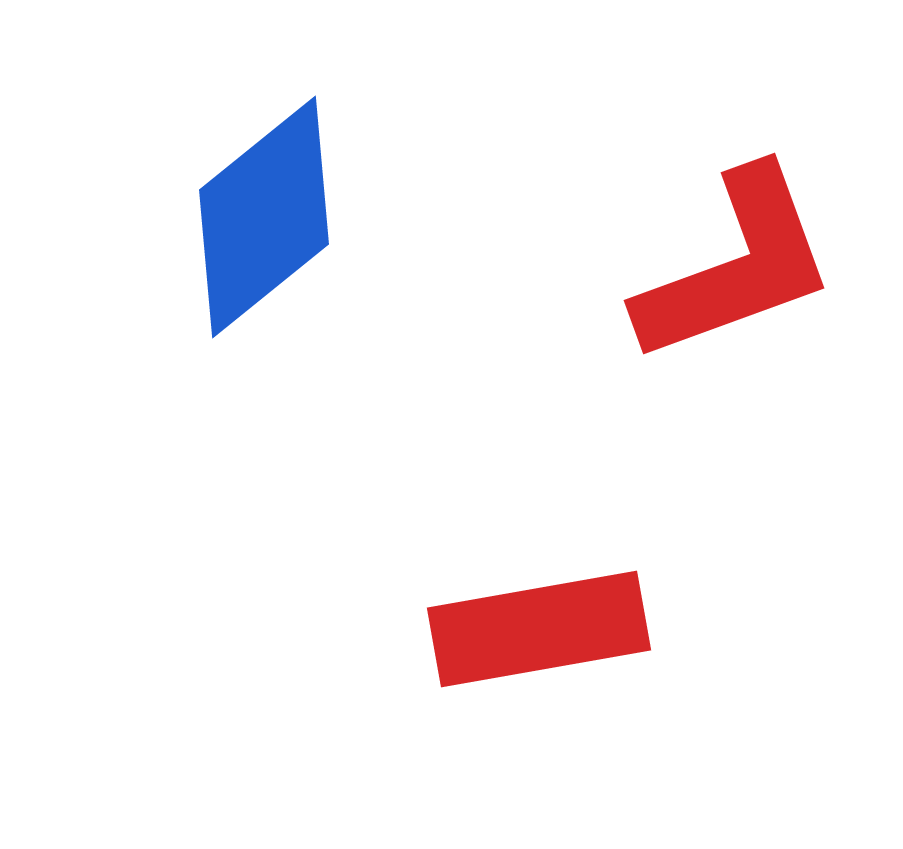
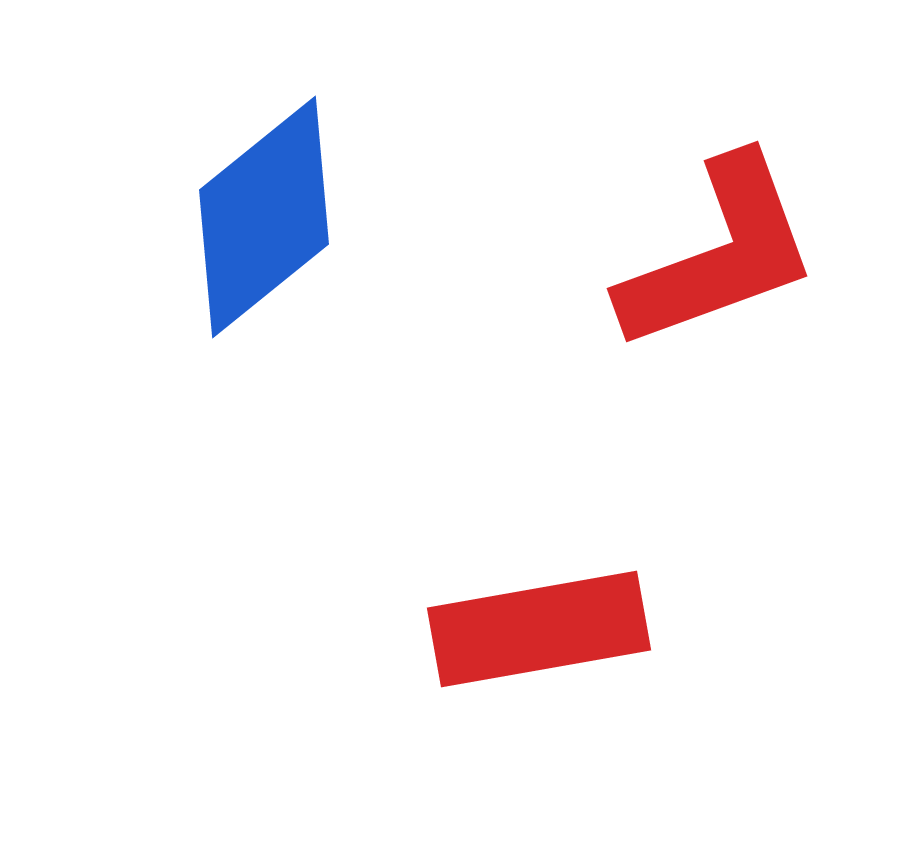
red L-shape: moved 17 px left, 12 px up
